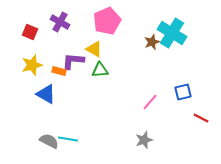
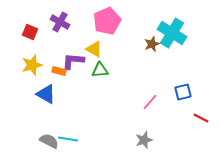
brown star: moved 2 px down
